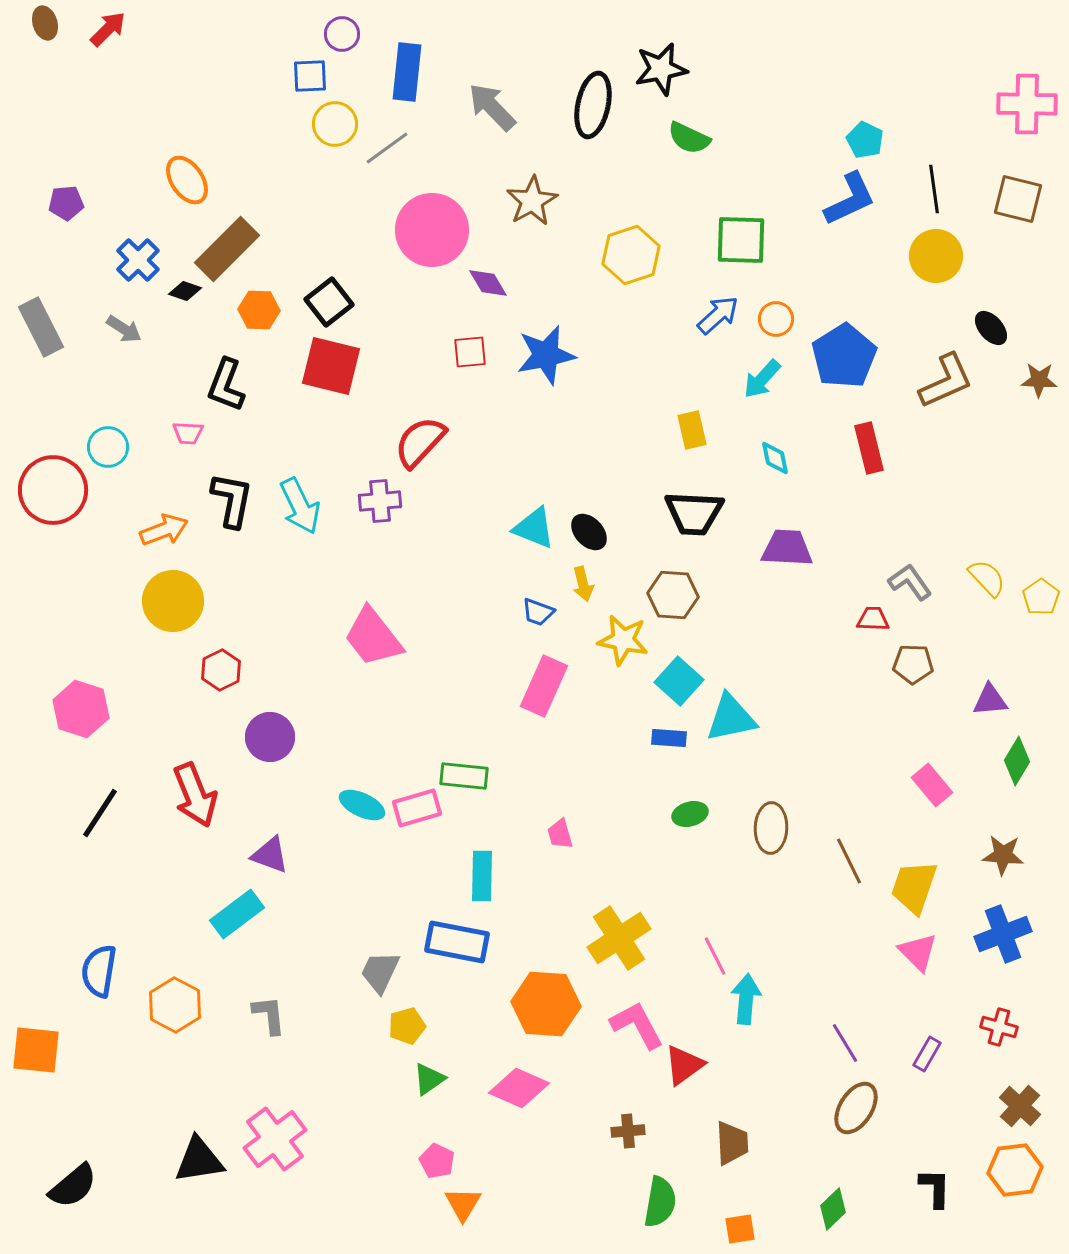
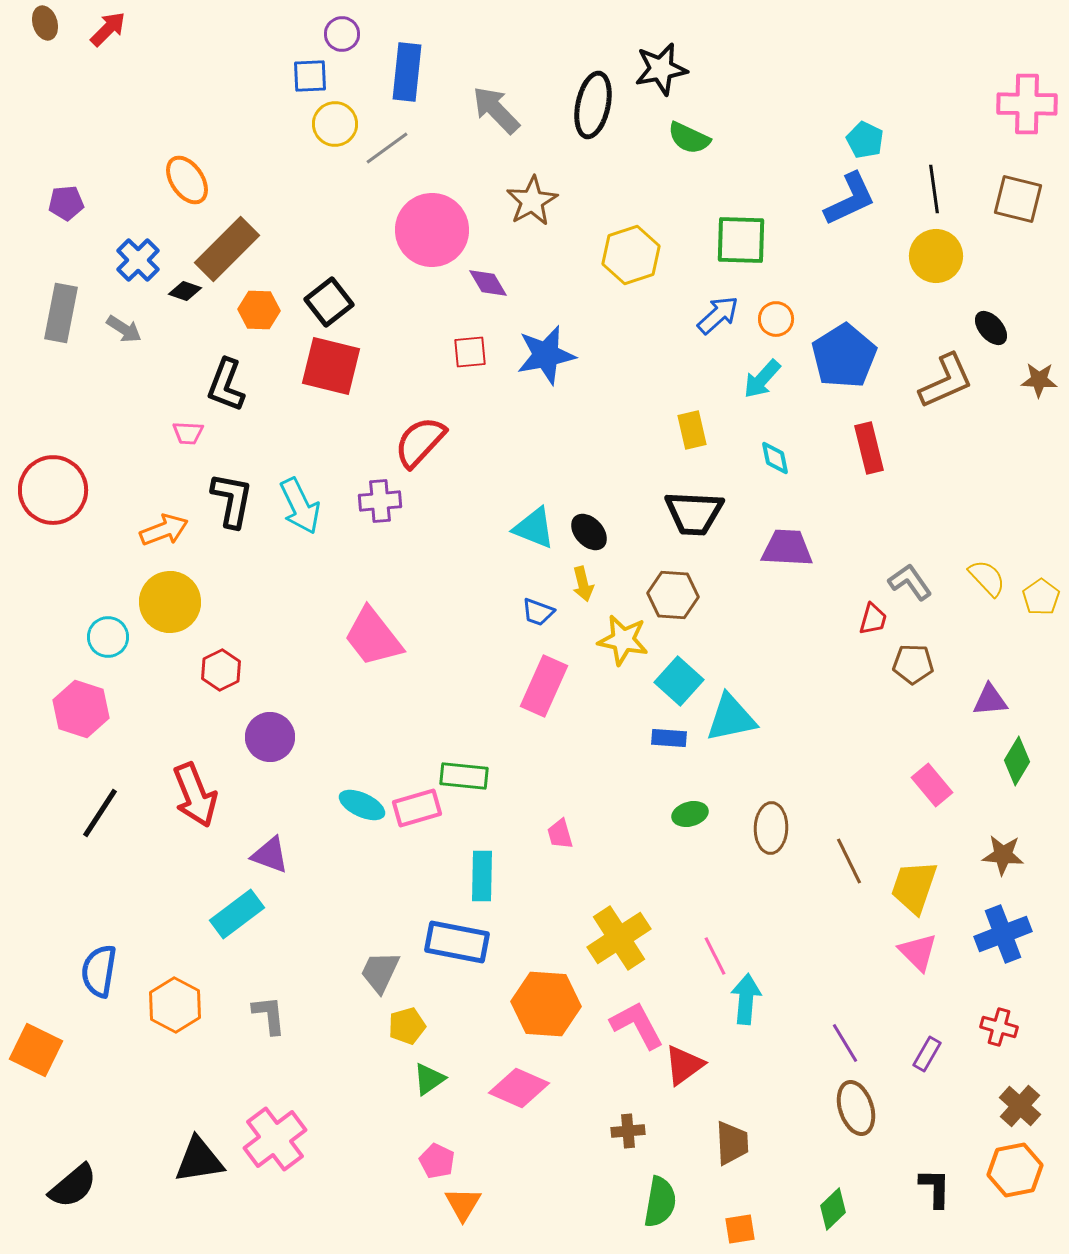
gray arrow at (492, 107): moved 4 px right, 3 px down
gray rectangle at (41, 327): moved 20 px right, 14 px up; rotated 38 degrees clockwise
cyan circle at (108, 447): moved 190 px down
yellow circle at (173, 601): moved 3 px left, 1 px down
red trapezoid at (873, 619): rotated 104 degrees clockwise
orange square at (36, 1050): rotated 20 degrees clockwise
brown ellipse at (856, 1108): rotated 50 degrees counterclockwise
orange hexagon at (1015, 1170): rotated 4 degrees counterclockwise
